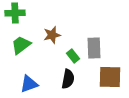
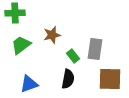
gray rectangle: moved 1 px right, 1 px down; rotated 10 degrees clockwise
brown square: moved 2 px down
